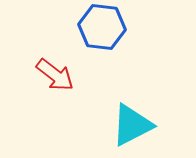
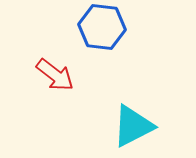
cyan triangle: moved 1 px right, 1 px down
